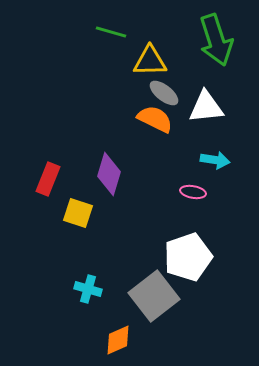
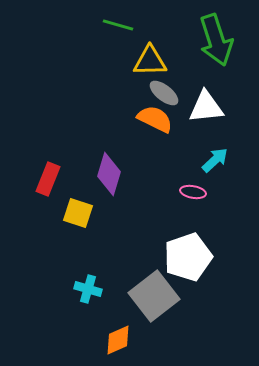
green line: moved 7 px right, 7 px up
cyan arrow: rotated 52 degrees counterclockwise
